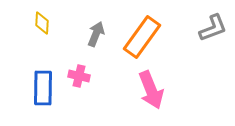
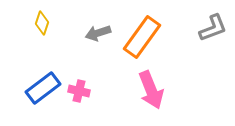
yellow diamond: rotated 15 degrees clockwise
gray arrow: moved 2 px right, 1 px up; rotated 130 degrees counterclockwise
pink cross: moved 15 px down
blue rectangle: rotated 52 degrees clockwise
